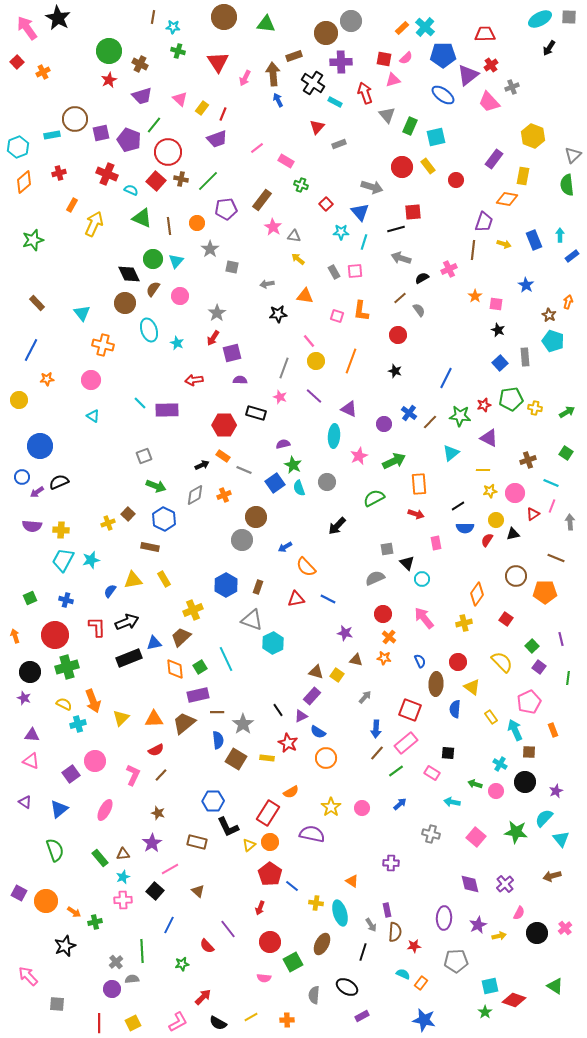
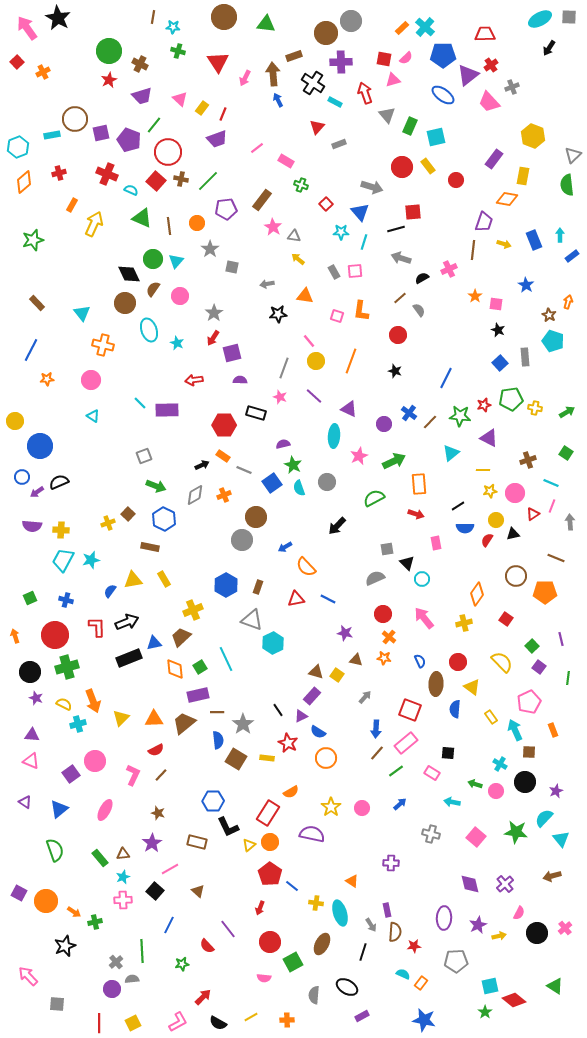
gray star at (217, 313): moved 3 px left
yellow circle at (19, 400): moved 4 px left, 21 px down
blue square at (275, 483): moved 3 px left
purple star at (24, 698): moved 12 px right
red diamond at (514, 1000): rotated 20 degrees clockwise
